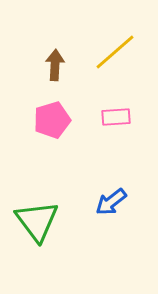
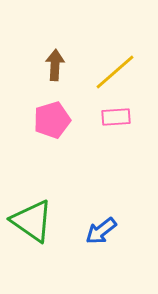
yellow line: moved 20 px down
blue arrow: moved 10 px left, 29 px down
green triangle: moved 5 px left; rotated 18 degrees counterclockwise
